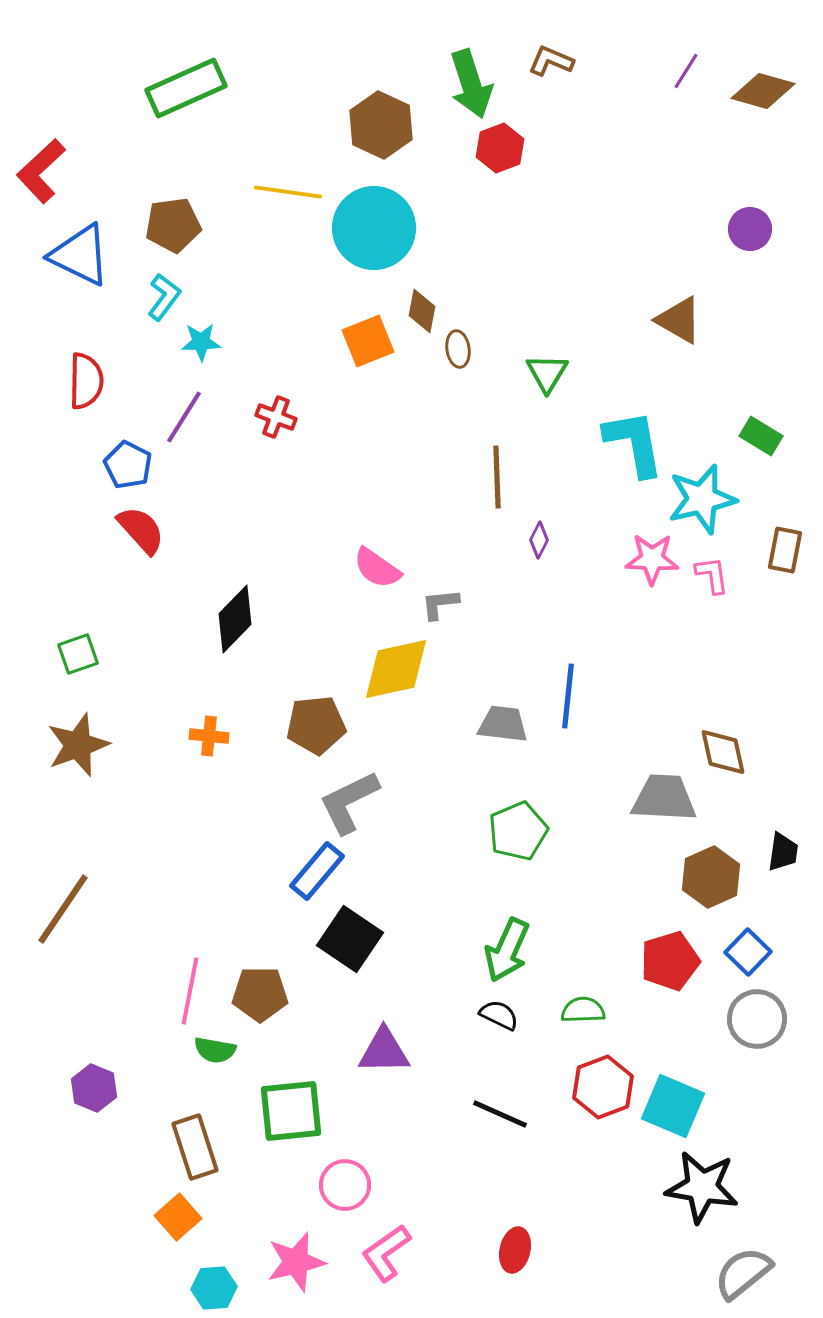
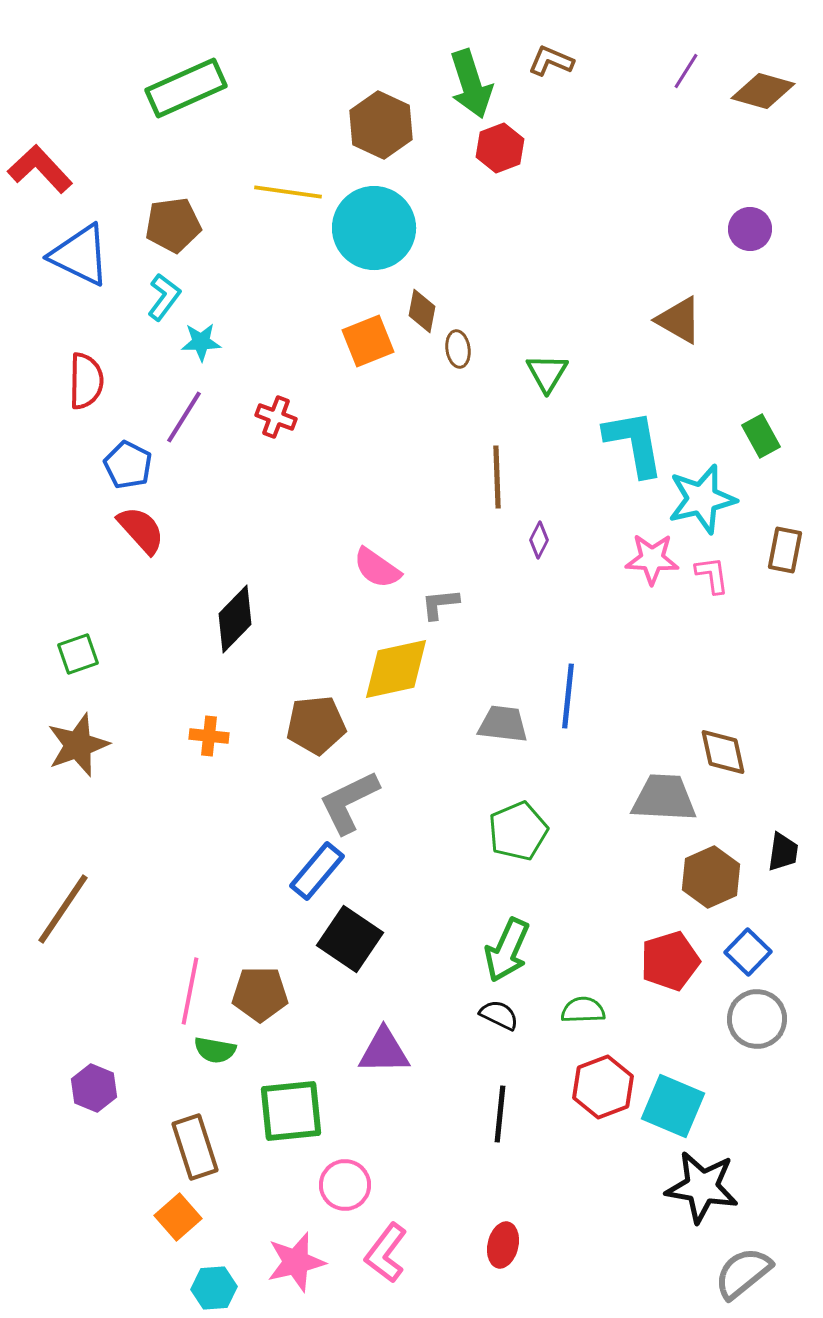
red L-shape at (41, 171): moved 1 px left, 2 px up; rotated 90 degrees clockwise
green rectangle at (761, 436): rotated 30 degrees clockwise
black line at (500, 1114): rotated 72 degrees clockwise
red ellipse at (515, 1250): moved 12 px left, 5 px up
pink L-shape at (386, 1253): rotated 18 degrees counterclockwise
